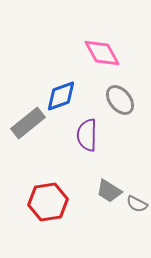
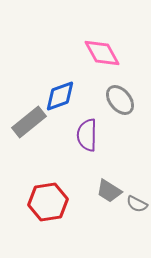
blue diamond: moved 1 px left
gray rectangle: moved 1 px right, 1 px up
